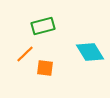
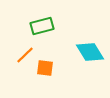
green rectangle: moved 1 px left
orange line: moved 1 px down
